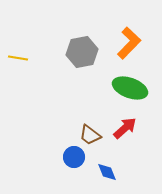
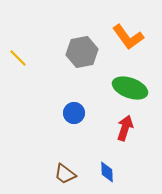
orange L-shape: moved 1 px left, 6 px up; rotated 100 degrees clockwise
yellow line: rotated 36 degrees clockwise
red arrow: rotated 30 degrees counterclockwise
brown trapezoid: moved 25 px left, 39 px down
blue circle: moved 44 px up
blue diamond: rotated 20 degrees clockwise
